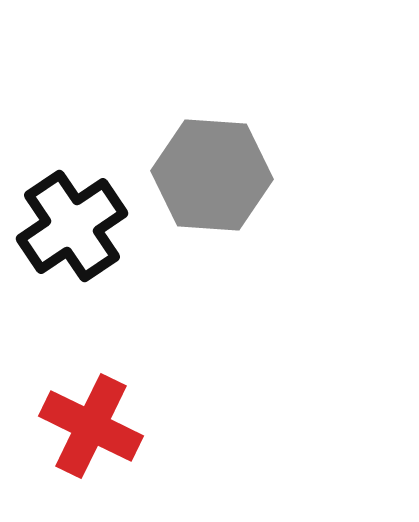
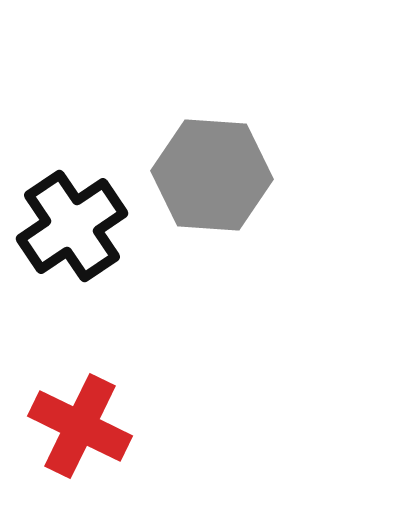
red cross: moved 11 px left
